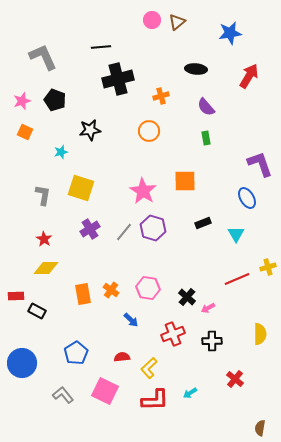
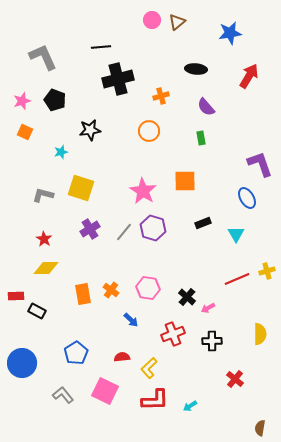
green rectangle at (206, 138): moved 5 px left
gray L-shape at (43, 195): rotated 85 degrees counterclockwise
yellow cross at (268, 267): moved 1 px left, 4 px down
cyan arrow at (190, 393): moved 13 px down
